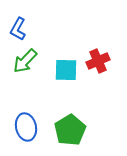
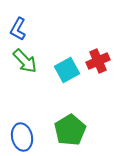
green arrow: rotated 88 degrees counterclockwise
cyan square: moved 1 px right; rotated 30 degrees counterclockwise
blue ellipse: moved 4 px left, 10 px down
